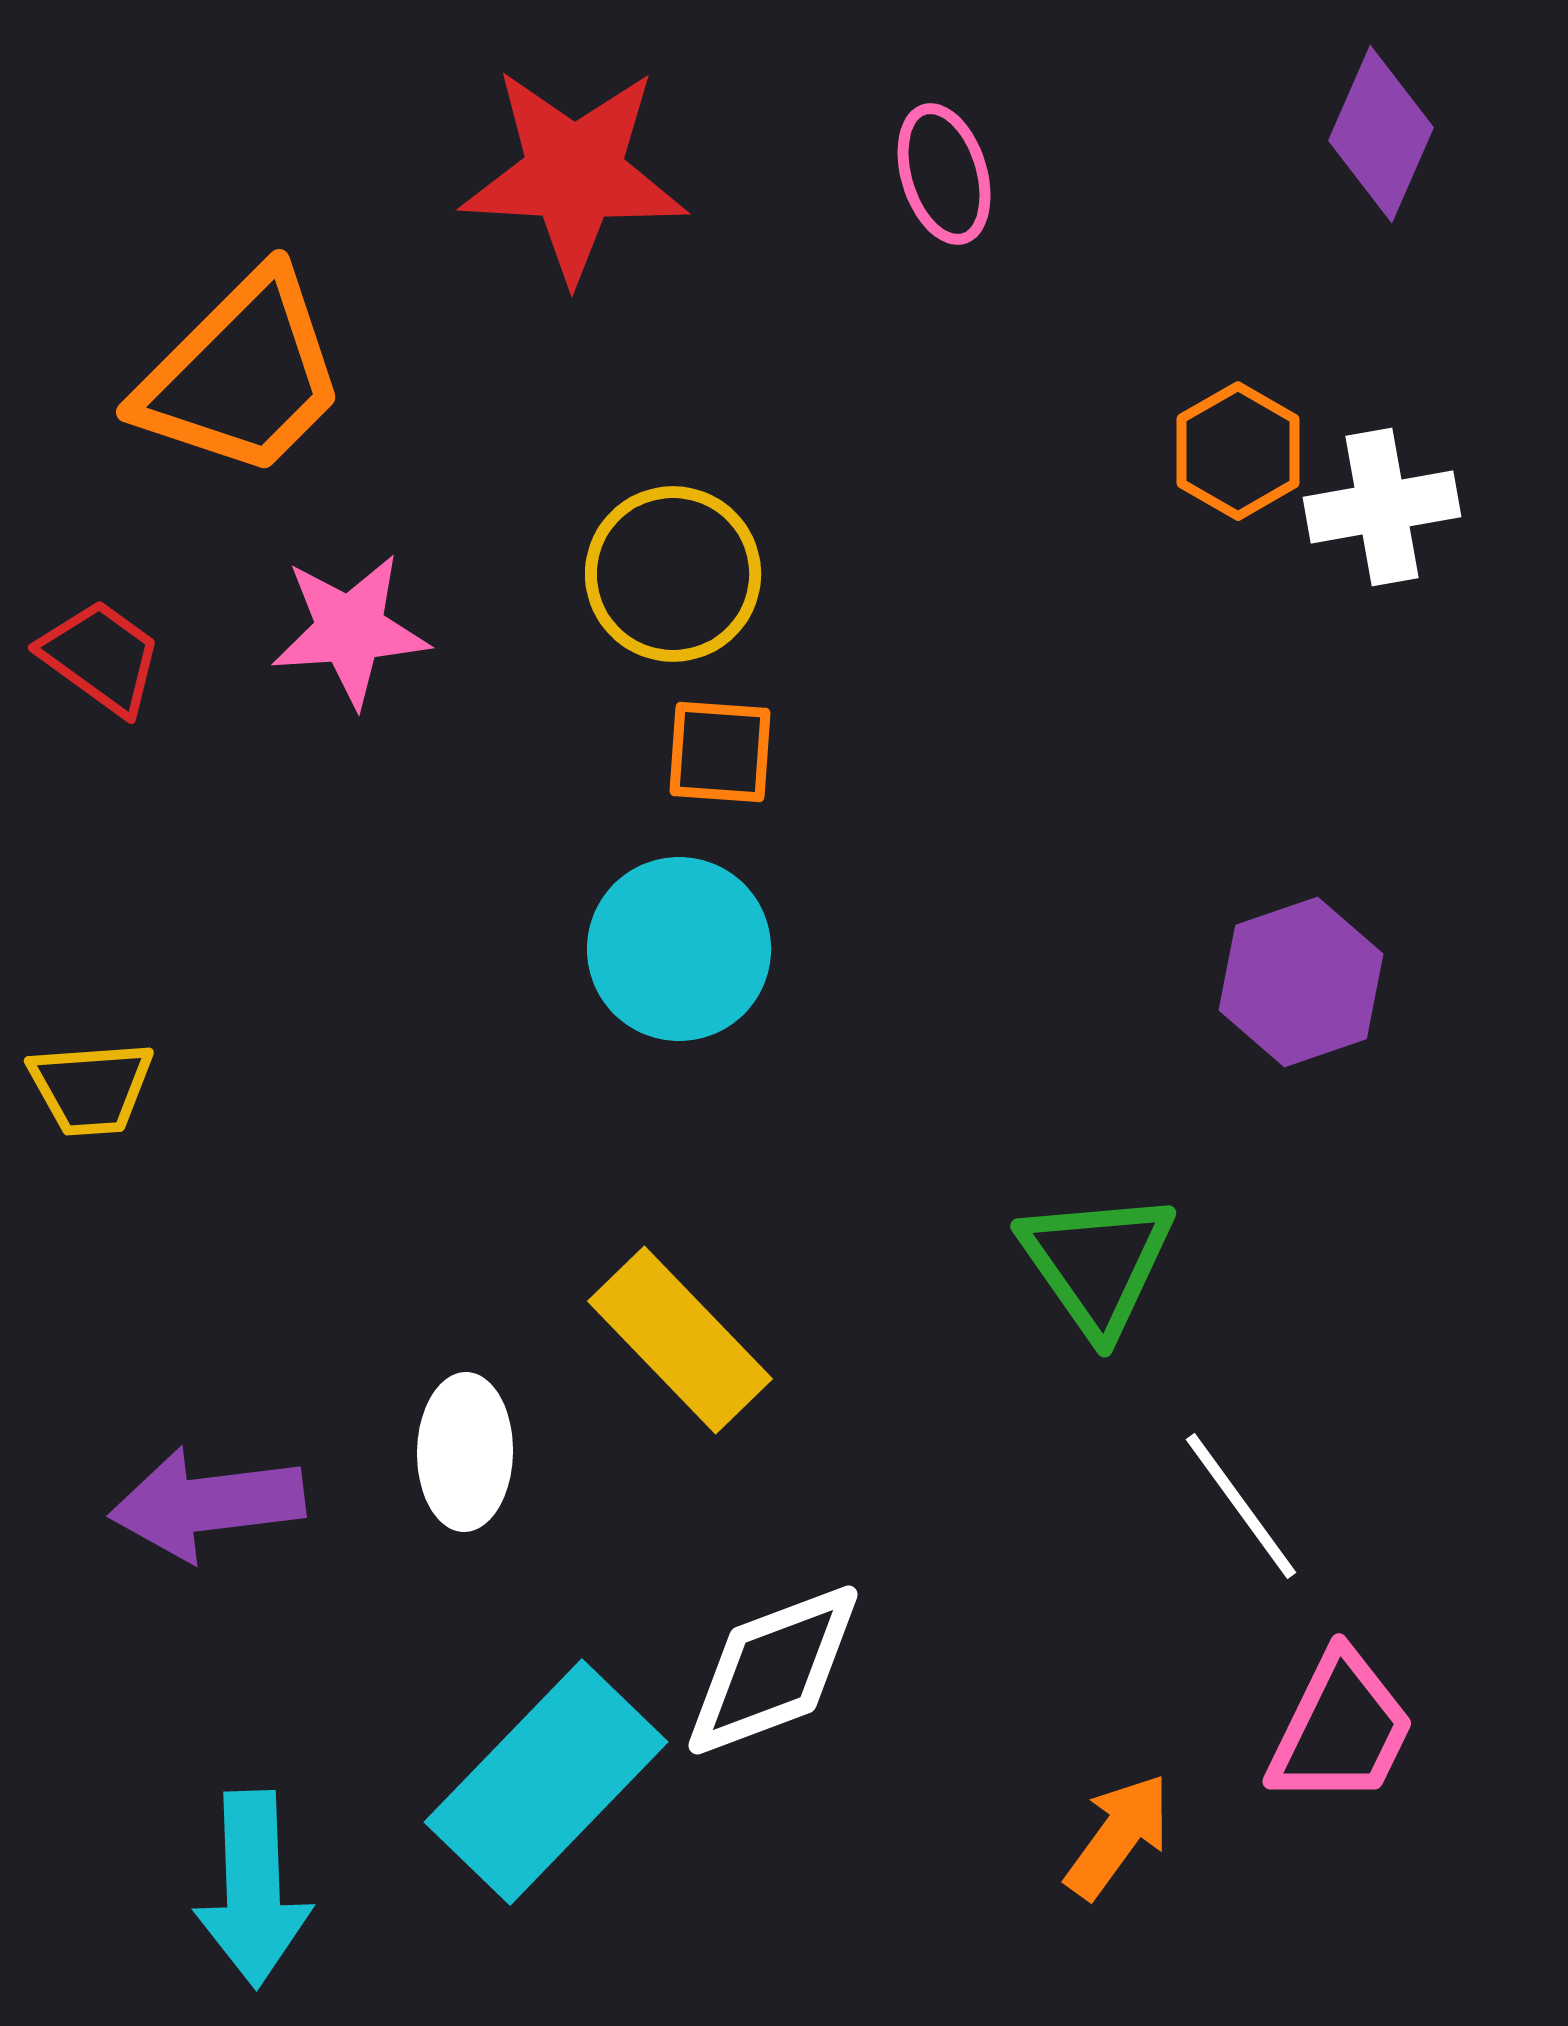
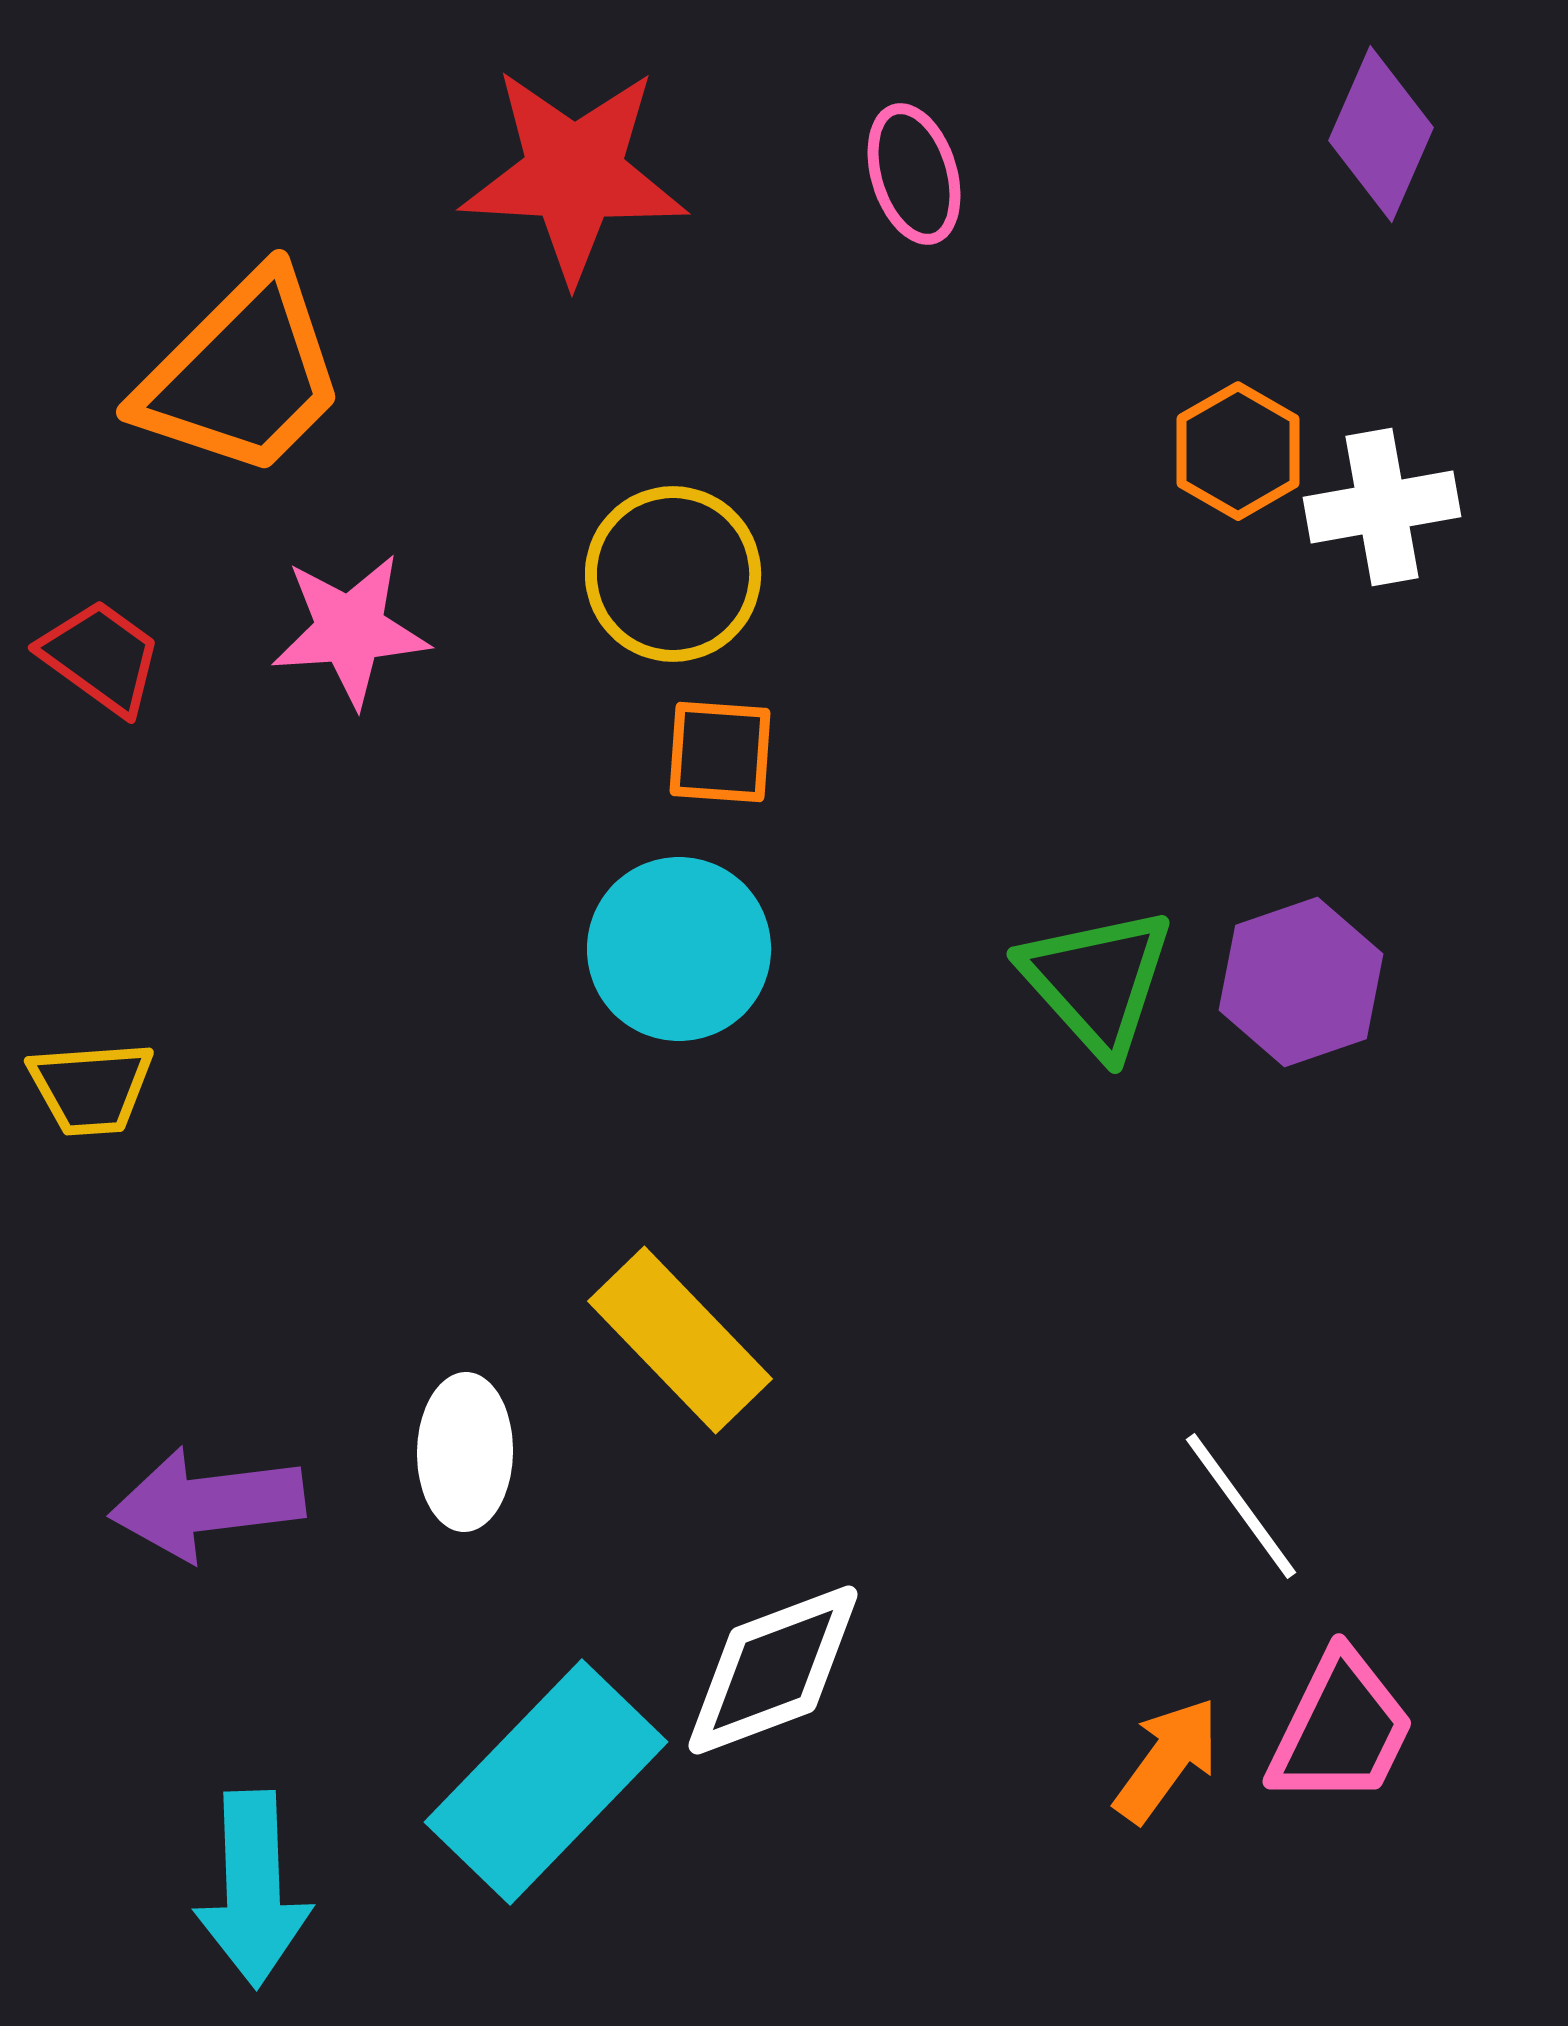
pink ellipse: moved 30 px left
green triangle: moved 282 px up; rotated 7 degrees counterclockwise
orange arrow: moved 49 px right, 76 px up
